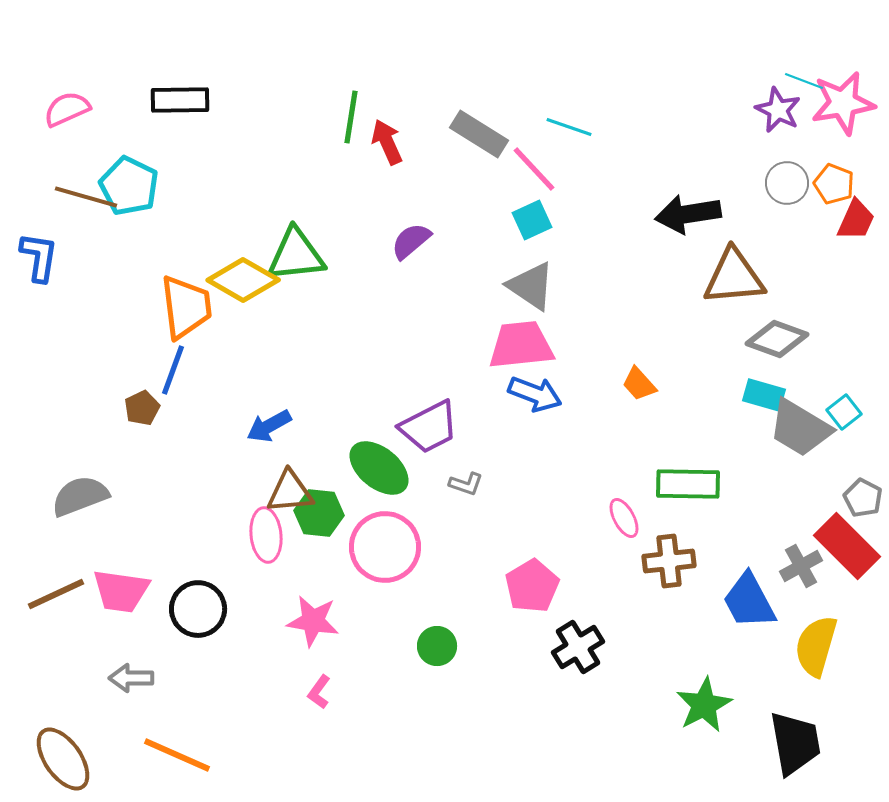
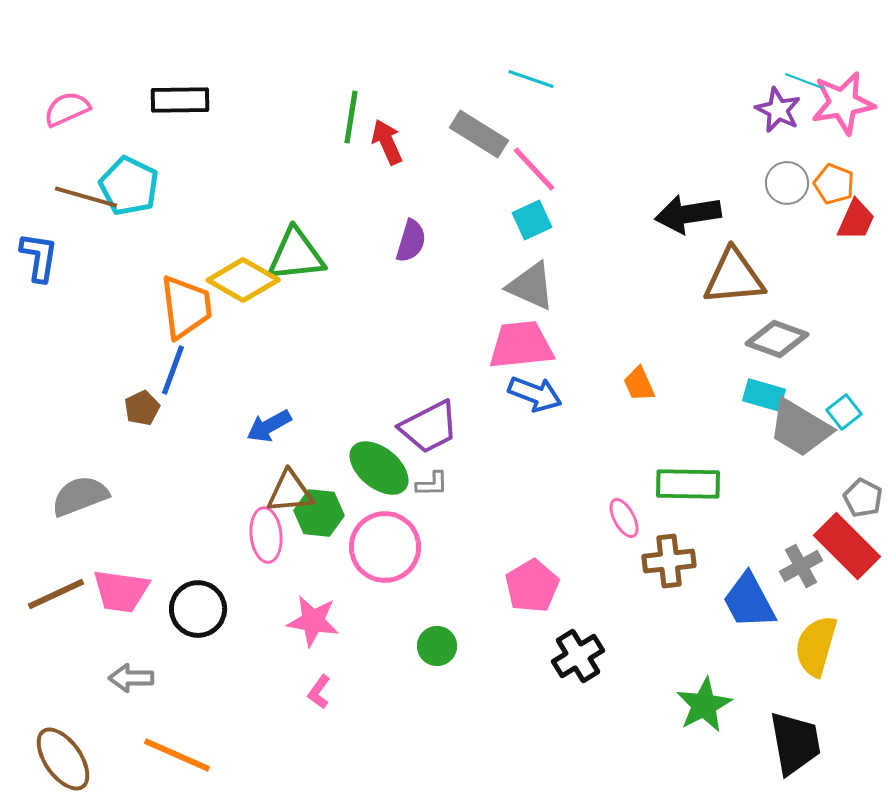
cyan line at (569, 127): moved 38 px left, 48 px up
purple semicircle at (411, 241): rotated 147 degrees clockwise
gray triangle at (531, 286): rotated 10 degrees counterclockwise
orange trapezoid at (639, 384): rotated 18 degrees clockwise
gray L-shape at (466, 484): moved 34 px left; rotated 20 degrees counterclockwise
black cross at (578, 647): moved 9 px down
